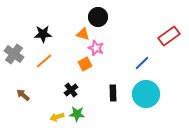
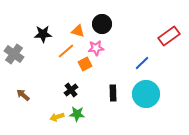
black circle: moved 4 px right, 7 px down
orange triangle: moved 5 px left, 3 px up
pink star: rotated 28 degrees counterclockwise
orange line: moved 22 px right, 10 px up
